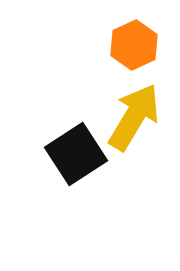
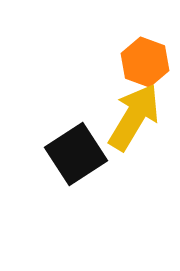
orange hexagon: moved 11 px right, 17 px down; rotated 15 degrees counterclockwise
